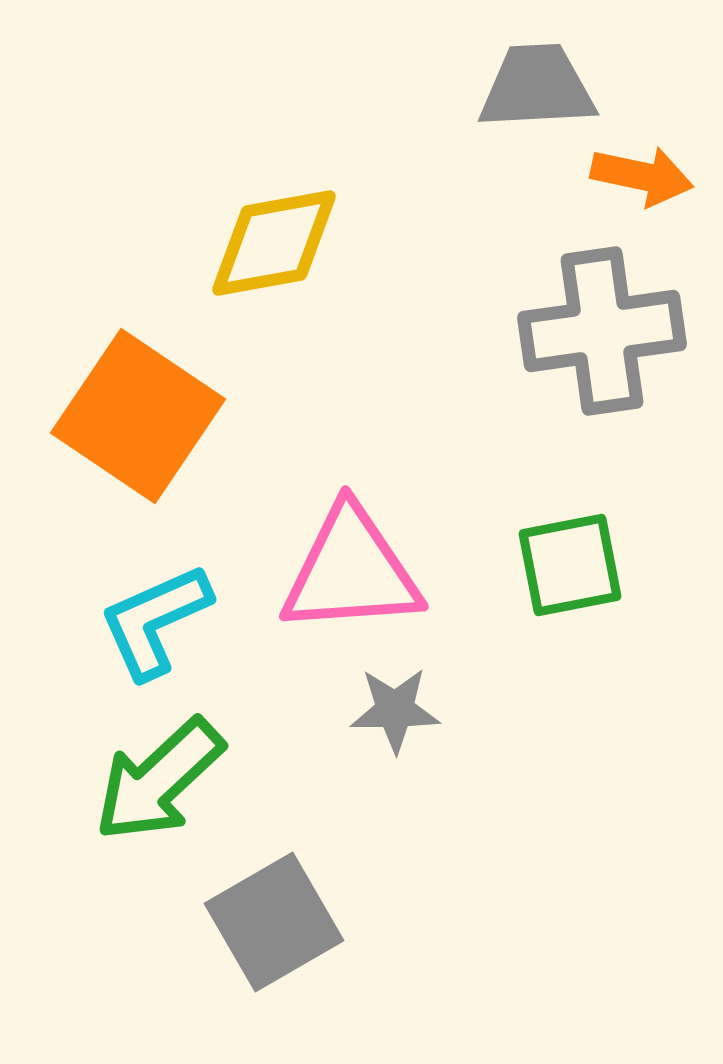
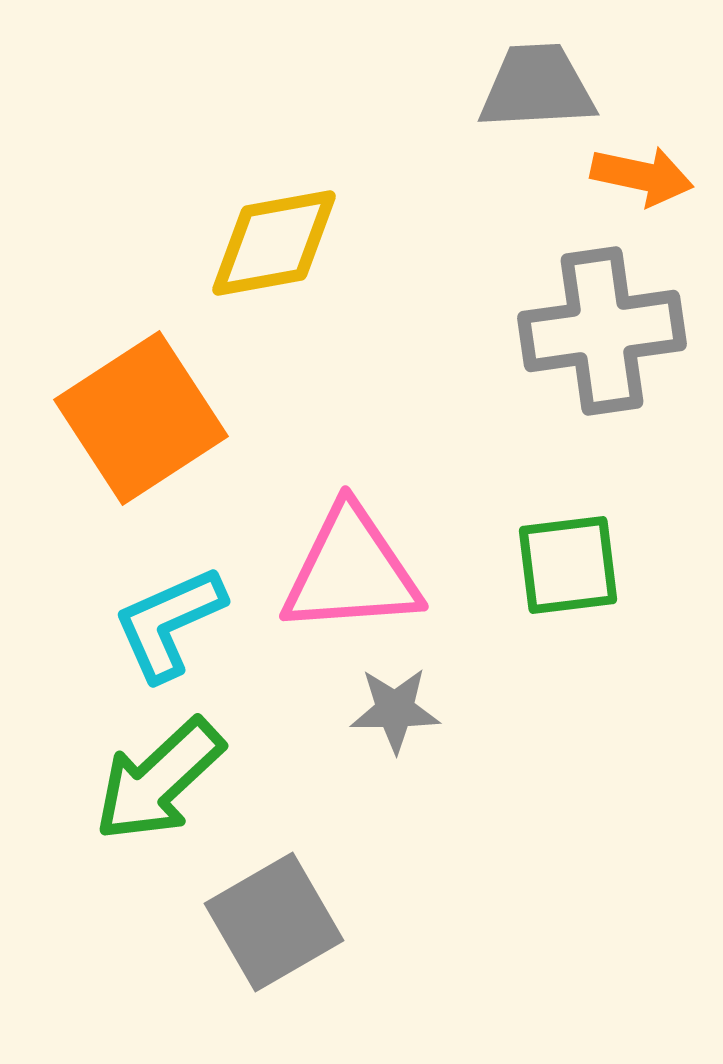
orange square: moved 3 px right, 2 px down; rotated 23 degrees clockwise
green square: moved 2 px left; rotated 4 degrees clockwise
cyan L-shape: moved 14 px right, 2 px down
